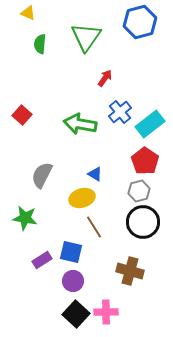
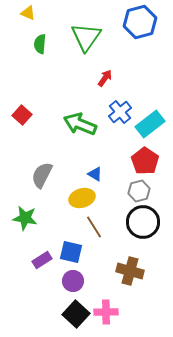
green arrow: rotated 12 degrees clockwise
